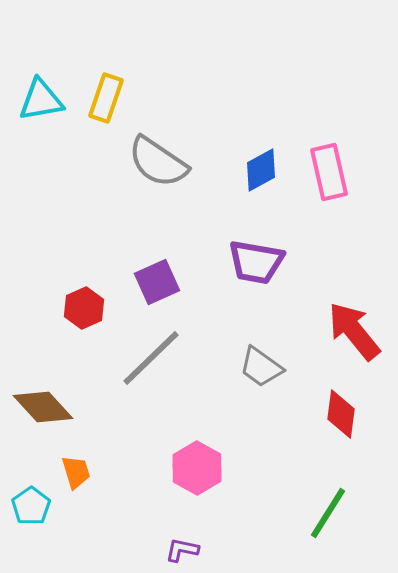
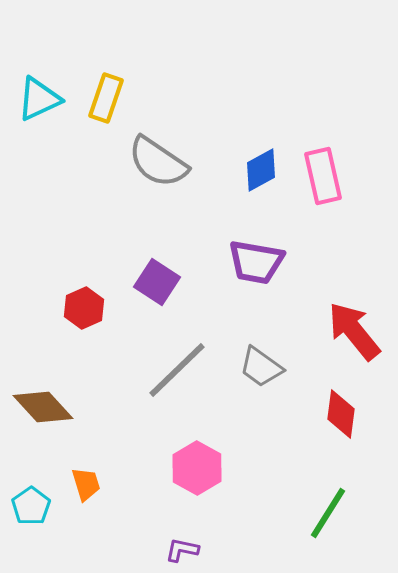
cyan triangle: moved 2 px left, 1 px up; rotated 15 degrees counterclockwise
pink rectangle: moved 6 px left, 4 px down
purple square: rotated 33 degrees counterclockwise
gray line: moved 26 px right, 12 px down
orange trapezoid: moved 10 px right, 12 px down
